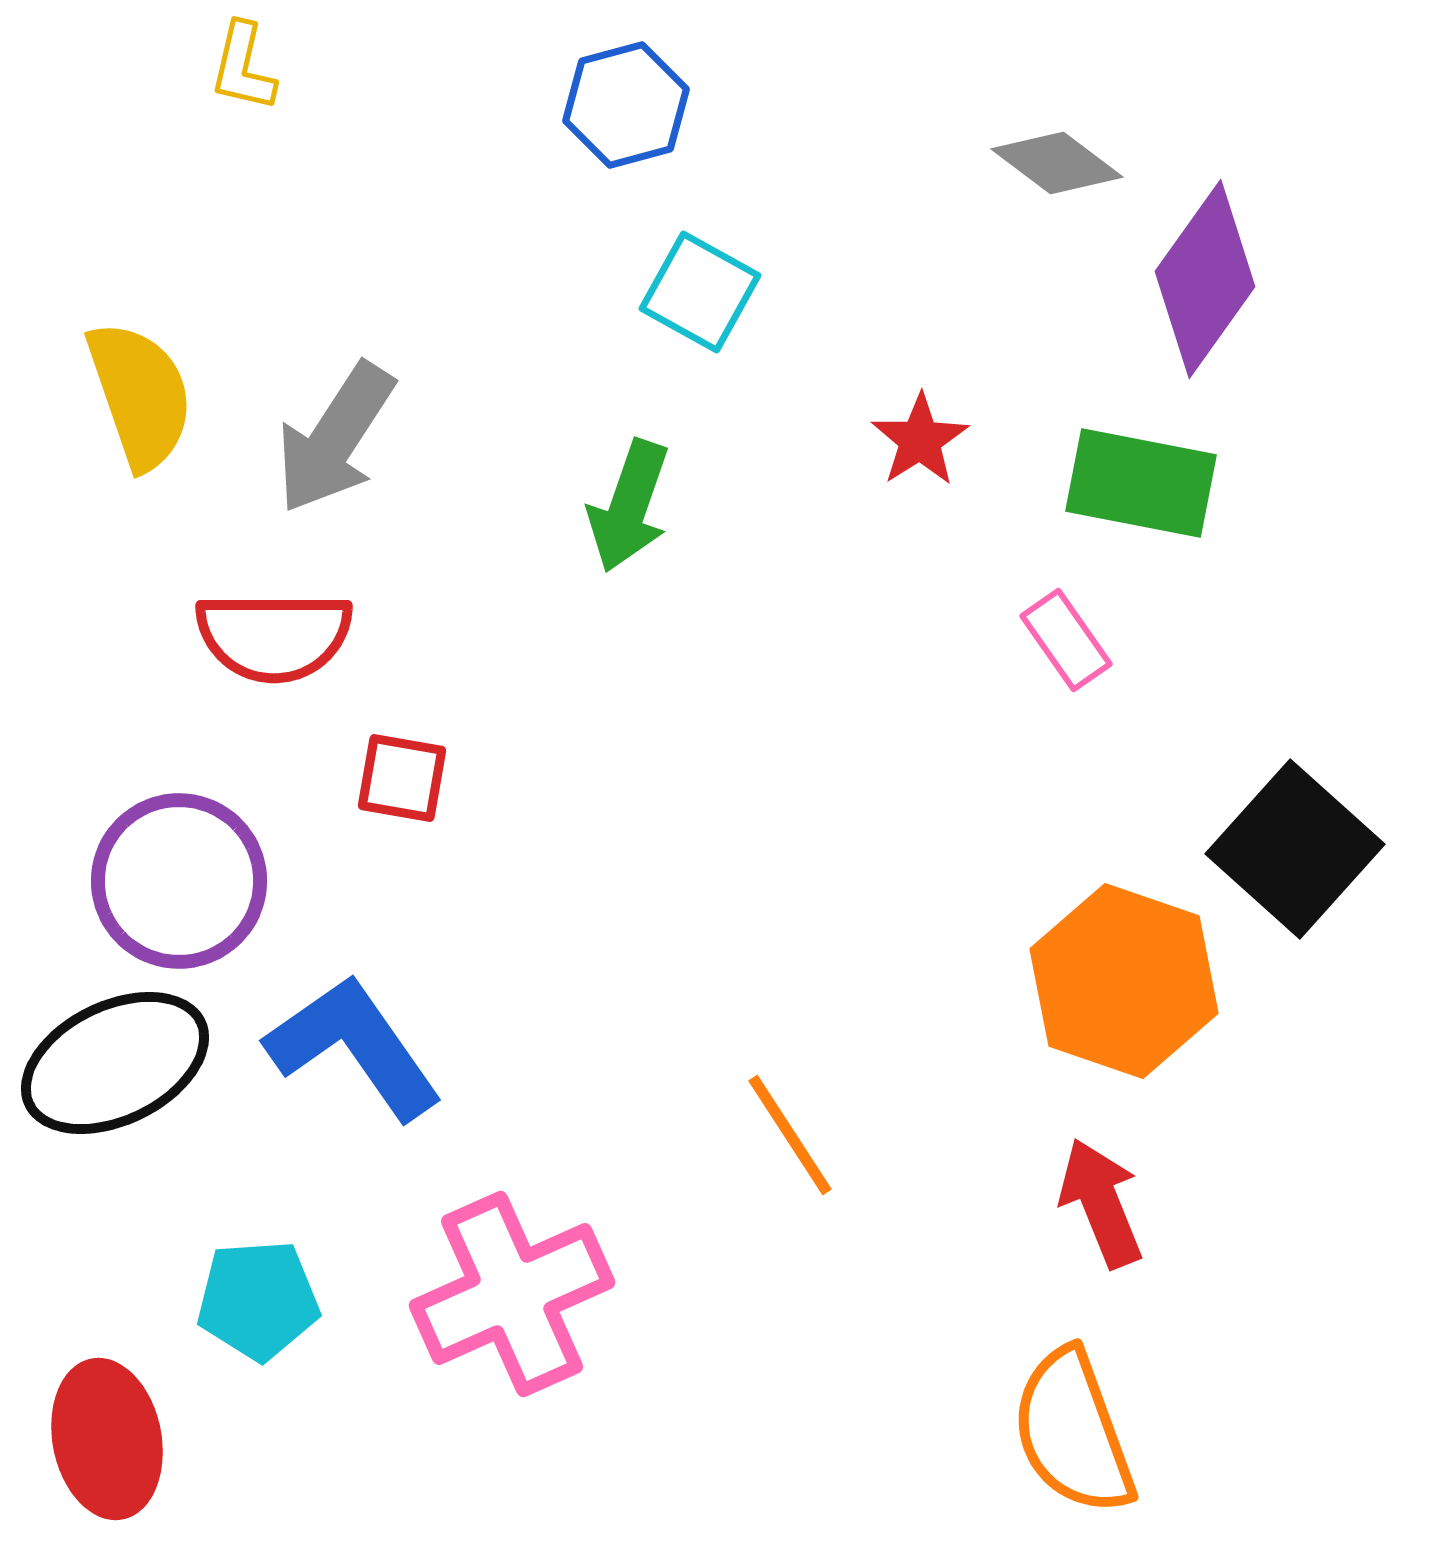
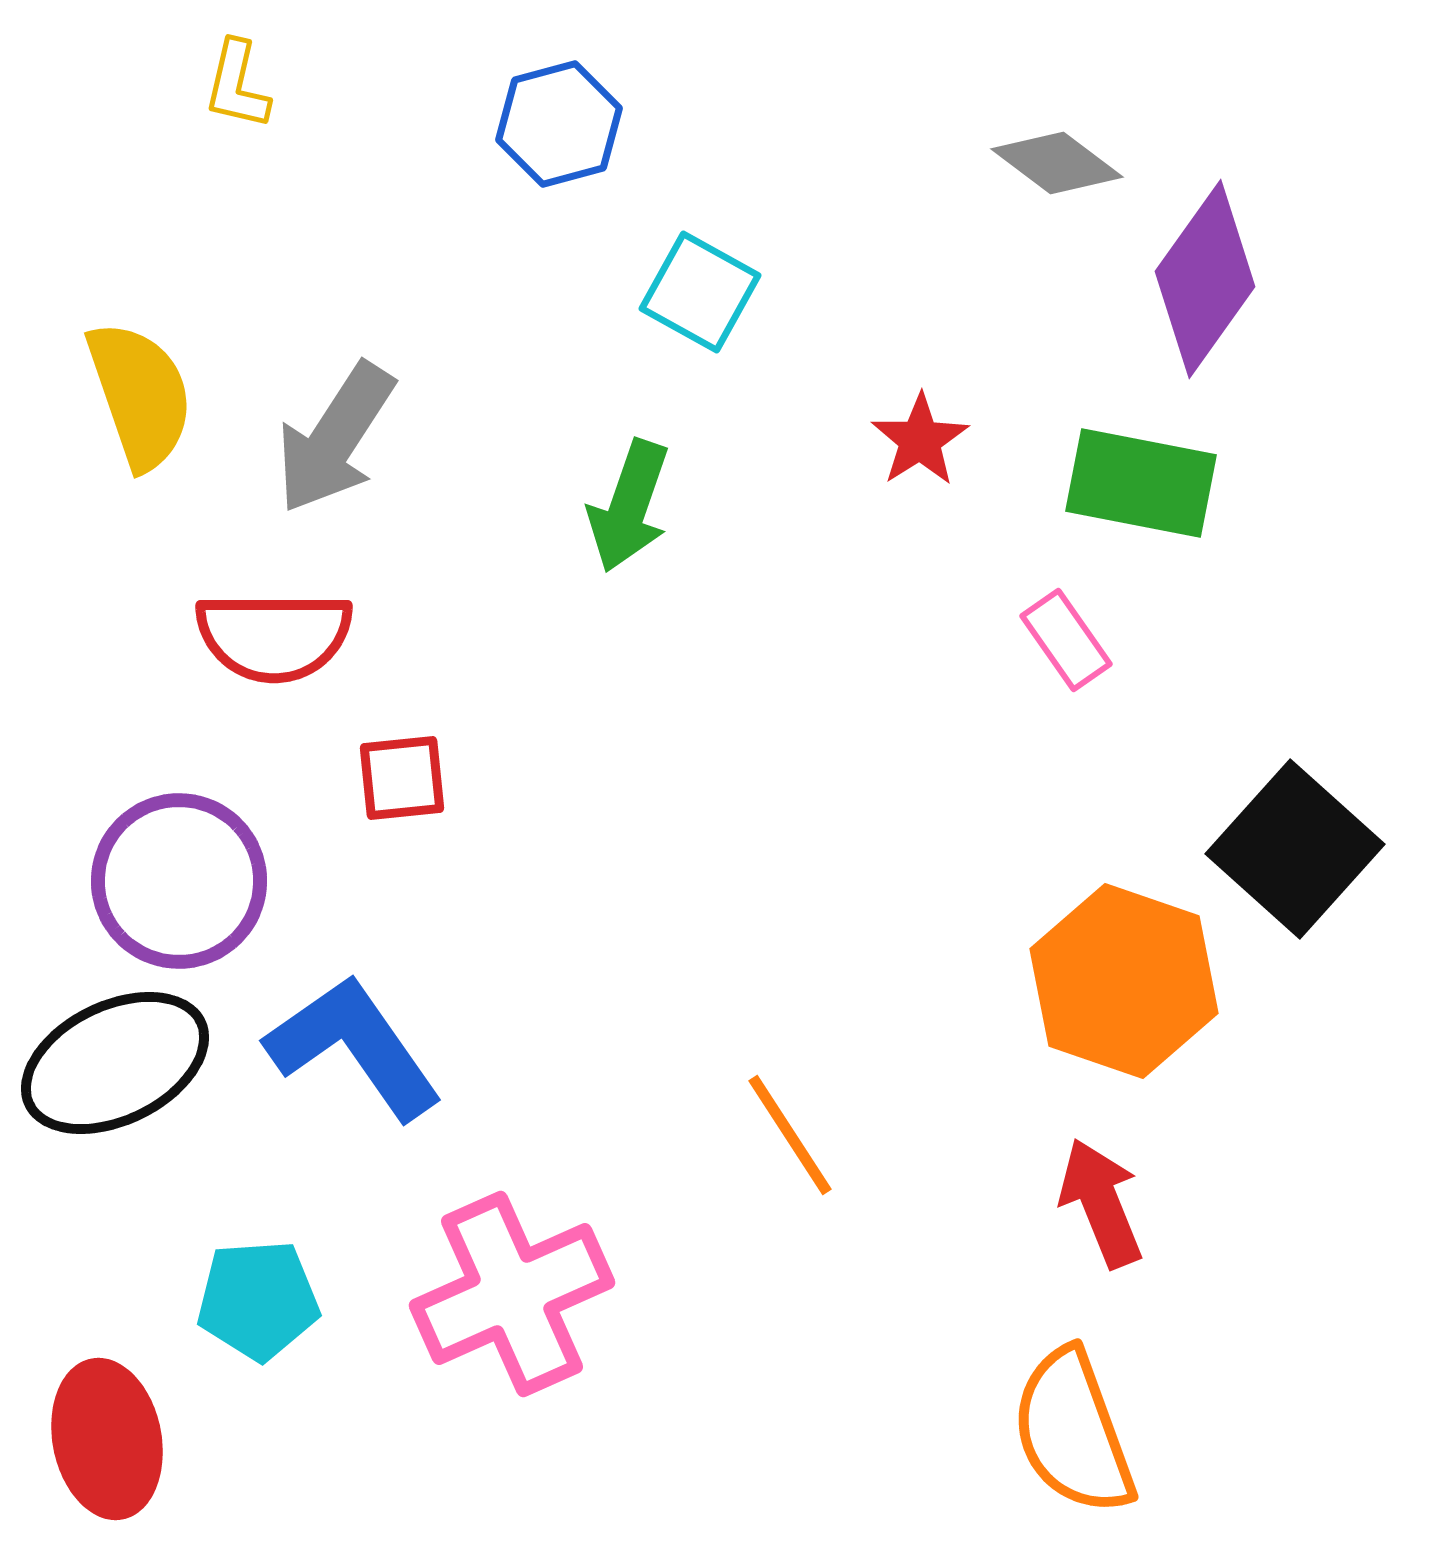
yellow L-shape: moved 6 px left, 18 px down
blue hexagon: moved 67 px left, 19 px down
red square: rotated 16 degrees counterclockwise
